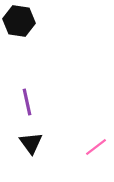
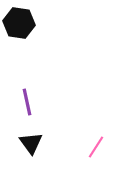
black hexagon: moved 2 px down
pink line: rotated 20 degrees counterclockwise
